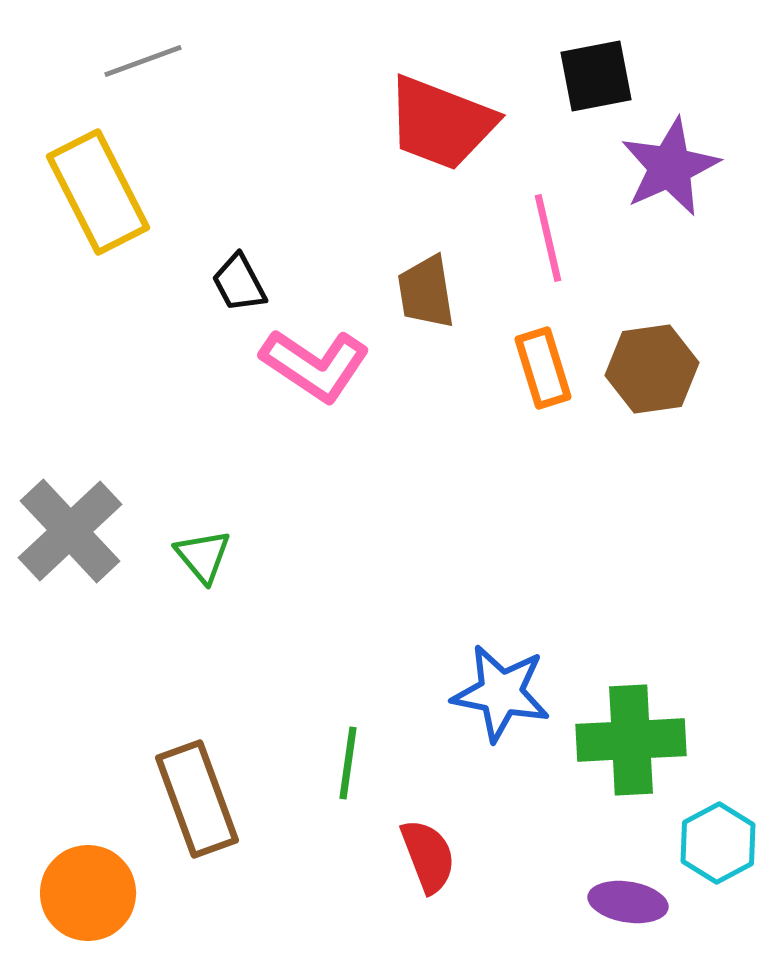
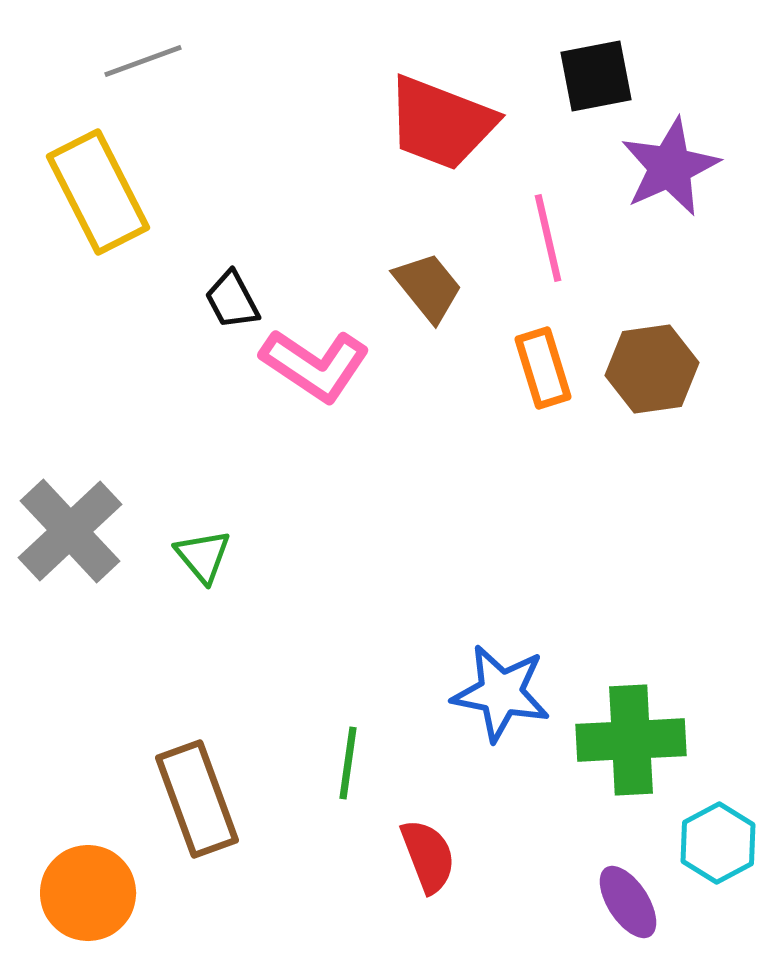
black trapezoid: moved 7 px left, 17 px down
brown trapezoid: moved 2 px right, 5 px up; rotated 150 degrees clockwise
purple ellipse: rotated 48 degrees clockwise
